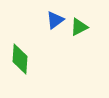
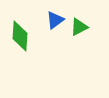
green diamond: moved 23 px up
